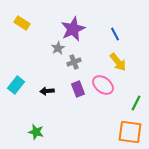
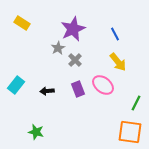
gray cross: moved 1 px right, 2 px up; rotated 24 degrees counterclockwise
